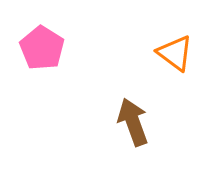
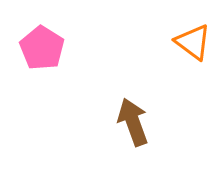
orange triangle: moved 18 px right, 11 px up
